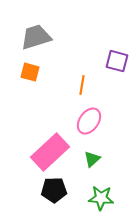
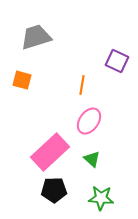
purple square: rotated 10 degrees clockwise
orange square: moved 8 px left, 8 px down
green triangle: rotated 36 degrees counterclockwise
